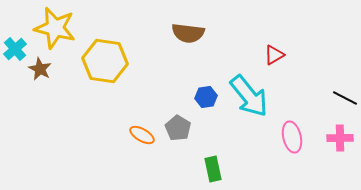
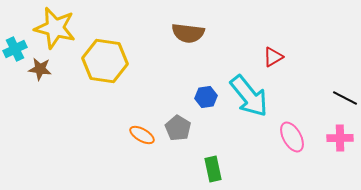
cyan cross: rotated 15 degrees clockwise
red triangle: moved 1 px left, 2 px down
brown star: rotated 20 degrees counterclockwise
pink ellipse: rotated 16 degrees counterclockwise
